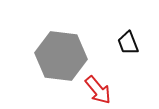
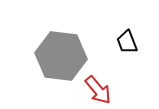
black trapezoid: moved 1 px left, 1 px up
